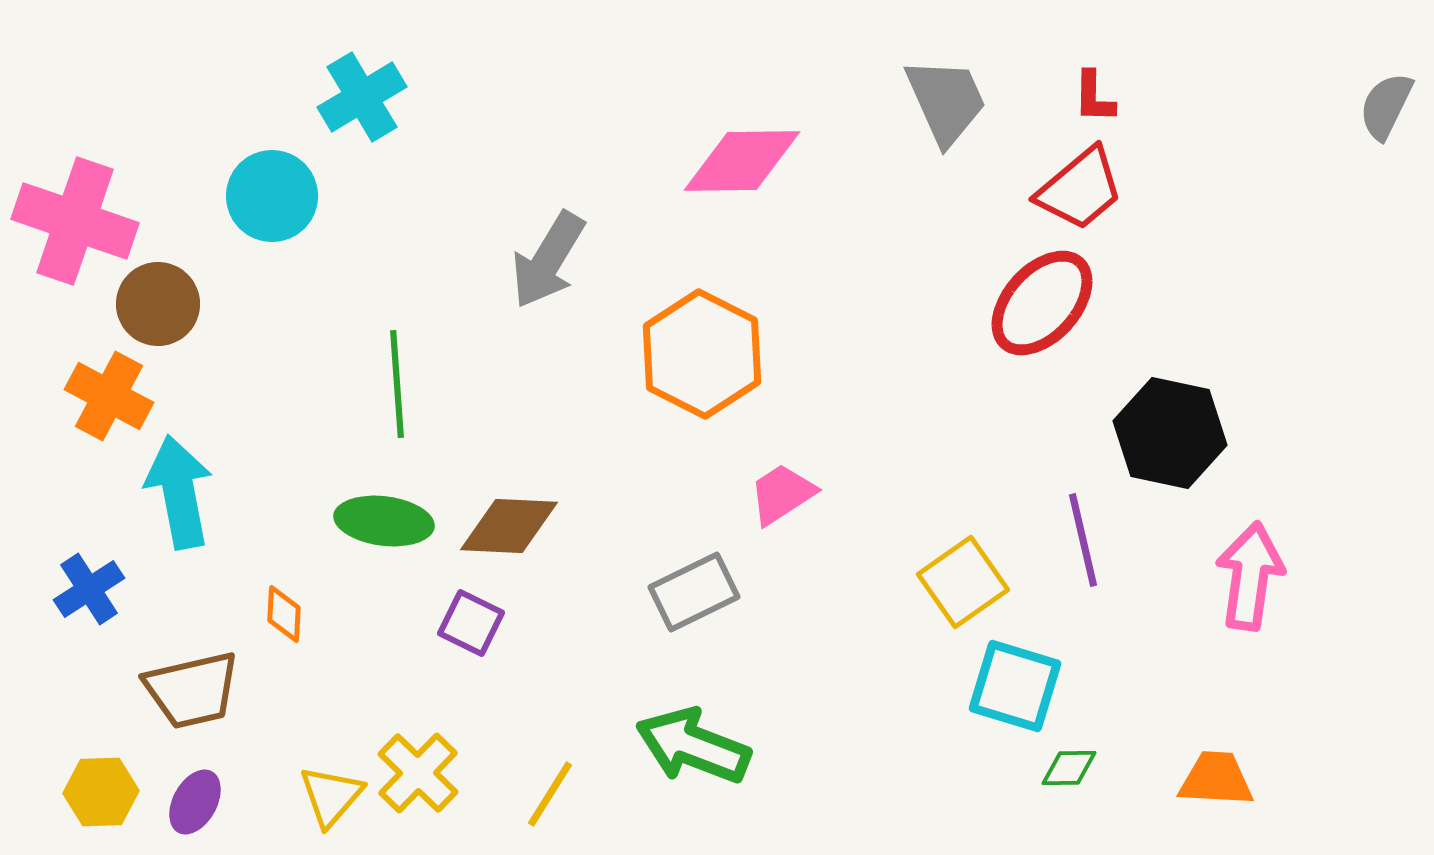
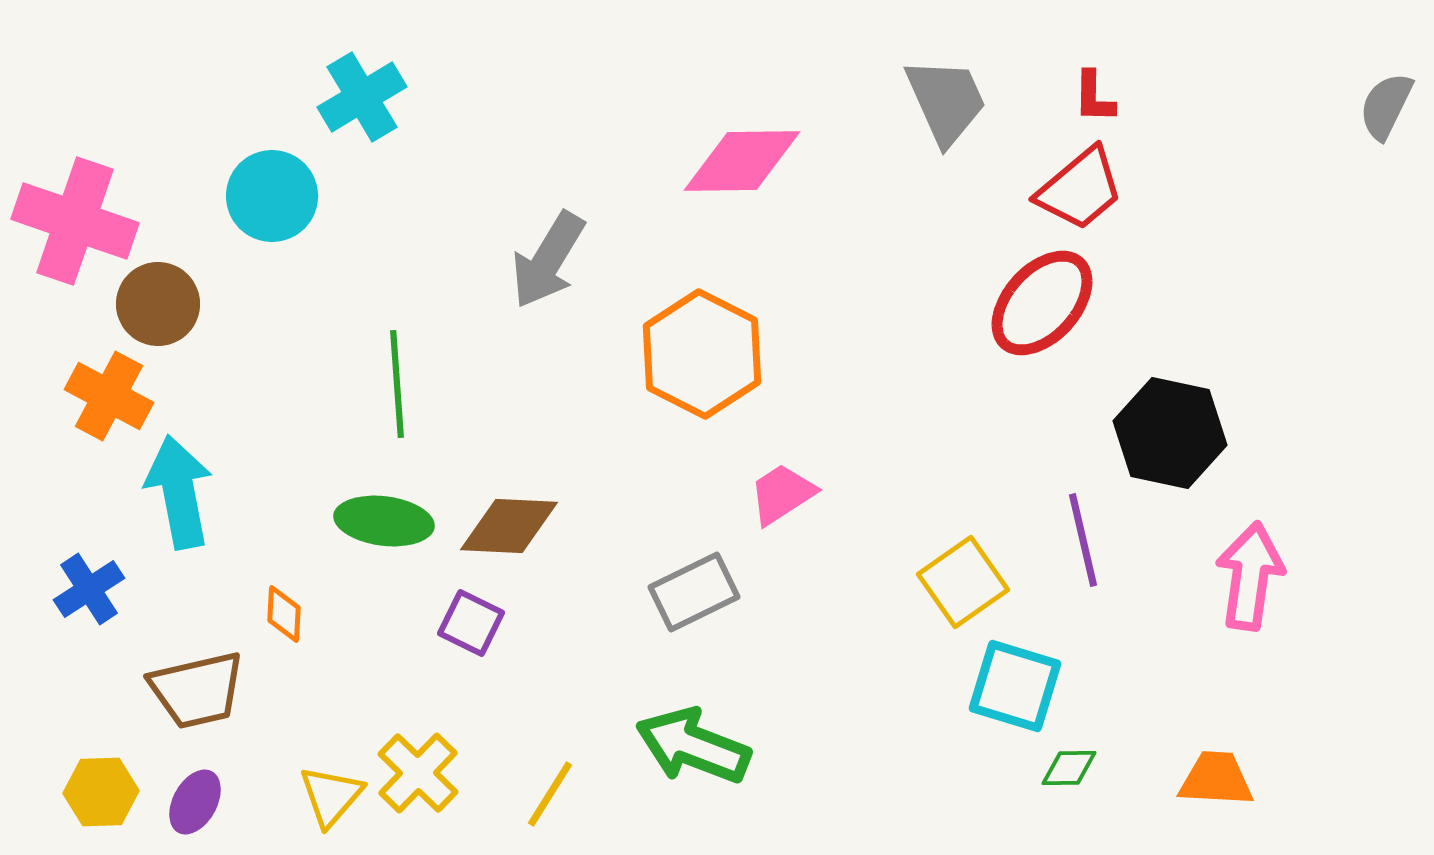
brown trapezoid: moved 5 px right
